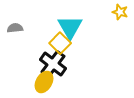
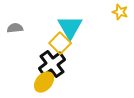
black cross: moved 1 px left; rotated 16 degrees clockwise
yellow ellipse: rotated 10 degrees clockwise
